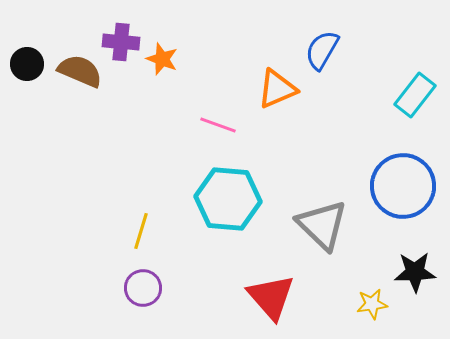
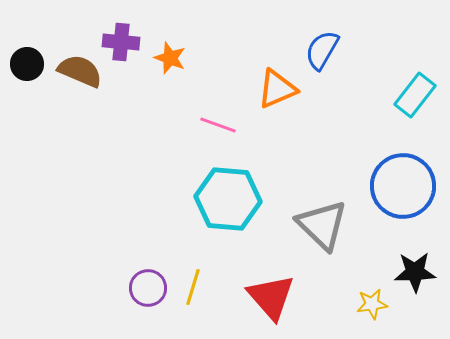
orange star: moved 8 px right, 1 px up
yellow line: moved 52 px right, 56 px down
purple circle: moved 5 px right
